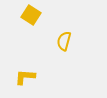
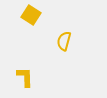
yellow L-shape: rotated 85 degrees clockwise
